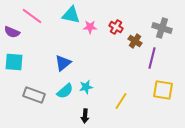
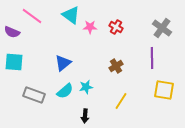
cyan triangle: rotated 24 degrees clockwise
gray cross: rotated 18 degrees clockwise
brown cross: moved 19 px left, 25 px down; rotated 24 degrees clockwise
purple line: rotated 15 degrees counterclockwise
yellow square: moved 1 px right
